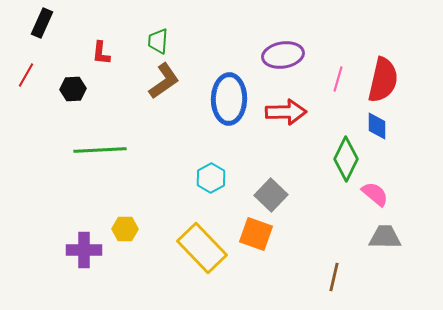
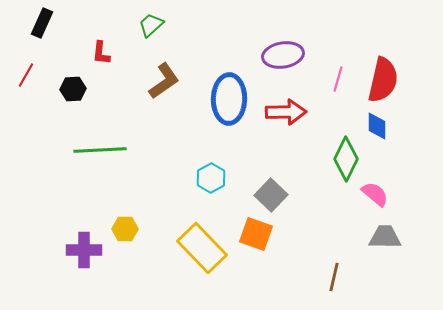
green trapezoid: moved 7 px left, 16 px up; rotated 44 degrees clockwise
